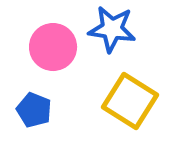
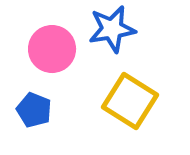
blue star: rotated 18 degrees counterclockwise
pink circle: moved 1 px left, 2 px down
